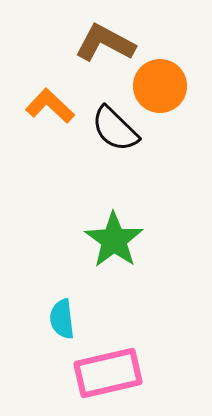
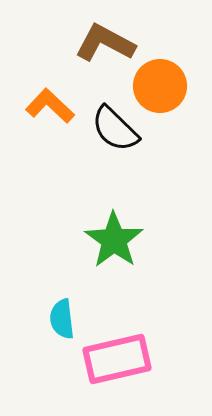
pink rectangle: moved 9 px right, 14 px up
